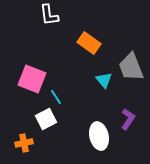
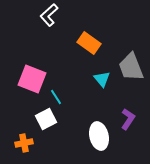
white L-shape: rotated 55 degrees clockwise
cyan triangle: moved 2 px left, 1 px up
